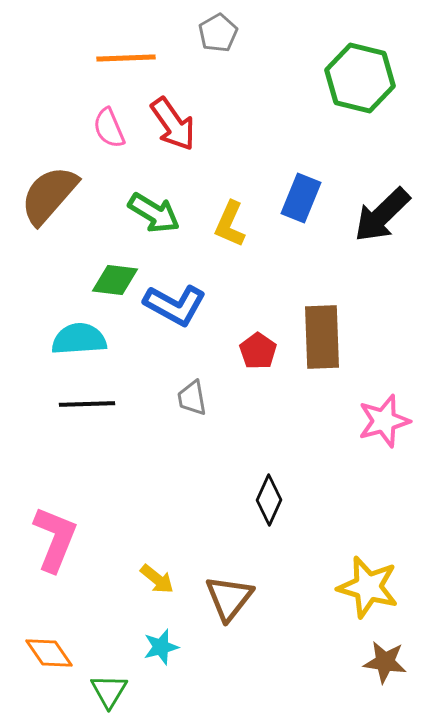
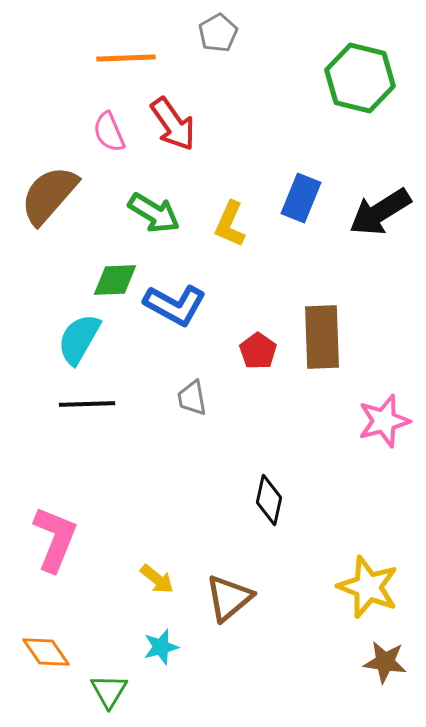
pink semicircle: moved 4 px down
black arrow: moved 2 px left, 3 px up; rotated 12 degrees clockwise
green diamond: rotated 9 degrees counterclockwise
cyan semicircle: rotated 56 degrees counterclockwise
black diamond: rotated 12 degrees counterclockwise
yellow star: rotated 6 degrees clockwise
brown triangle: rotated 12 degrees clockwise
orange diamond: moved 3 px left, 1 px up
